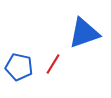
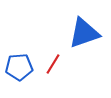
blue pentagon: rotated 16 degrees counterclockwise
